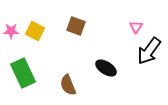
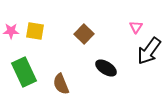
brown square: moved 8 px right, 8 px down; rotated 24 degrees clockwise
yellow square: rotated 18 degrees counterclockwise
green rectangle: moved 1 px right, 1 px up
brown semicircle: moved 7 px left, 1 px up
